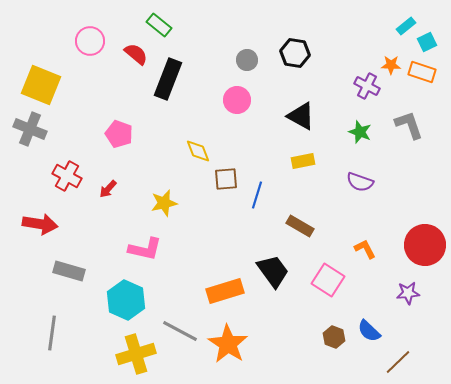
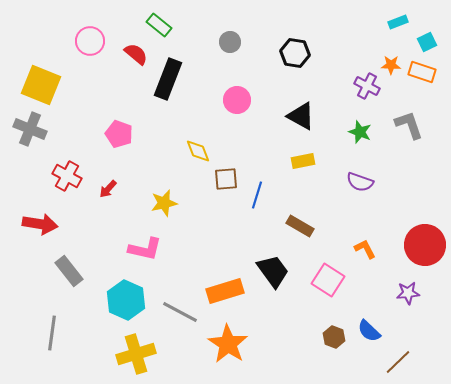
cyan rectangle at (406, 26): moved 8 px left, 4 px up; rotated 18 degrees clockwise
gray circle at (247, 60): moved 17 px left, 18 px up
gray rectangle at (69, 271): rotated 36 degrees clockwise
gray line at (180, 331): moved 19 px up
